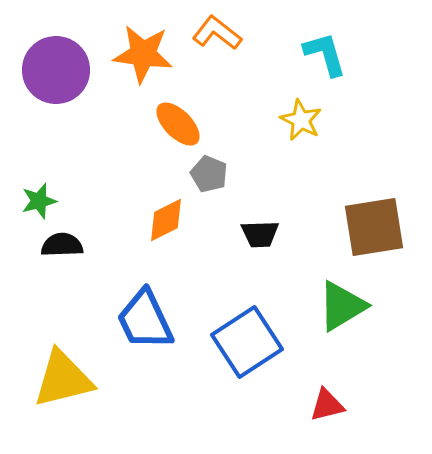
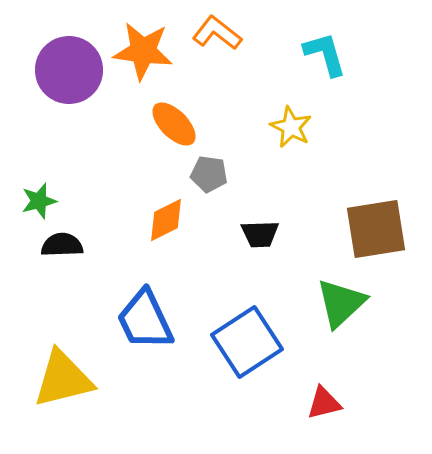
orange star: moved 3 px up
purple circle: moved 13 px right
yellow star: moved 10 px left, 7 px down
orange ellipse: moved 4 px left
gray pentagon: rotated 15 degrees counterclockwise
brown square: moved 2 px right, 2 px down
green triangle: moved 1 px left, 3 px up; rotated 12 degrees counterclockwise
red triangle: moved 3 px left, 2 px up
